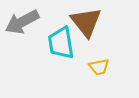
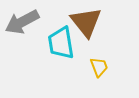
yellow trapezoid: rotated 100 degrees counterclockwise
